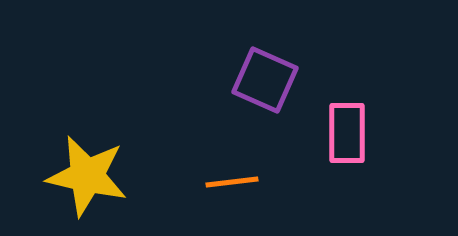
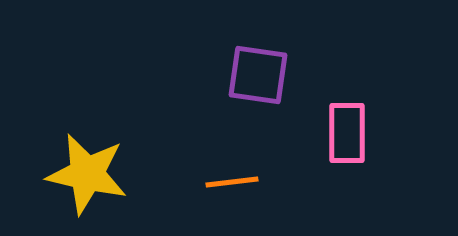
purple square: moved 7 px left, 5 px up; rotated 16 degrees counterclockwise
yellow star: moved 2 px up
